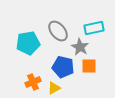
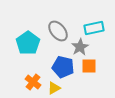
cyan pentagon: rotated 25 degrees counterclockwise
gray star: rotated 12 degrees clockwise
orange cross: rotated 28 degrees counterclockwise
